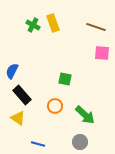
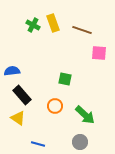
brown line: moved 14 px left, 3 px down
pink square: moved 3 px left
blue semicircle: rotated 56 degrees clockwise
